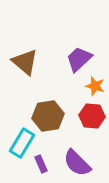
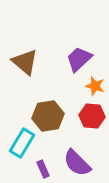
purple rectangle: moved 2 px right, 5 px down
